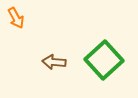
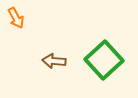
brown arrow: moved 1 px up
